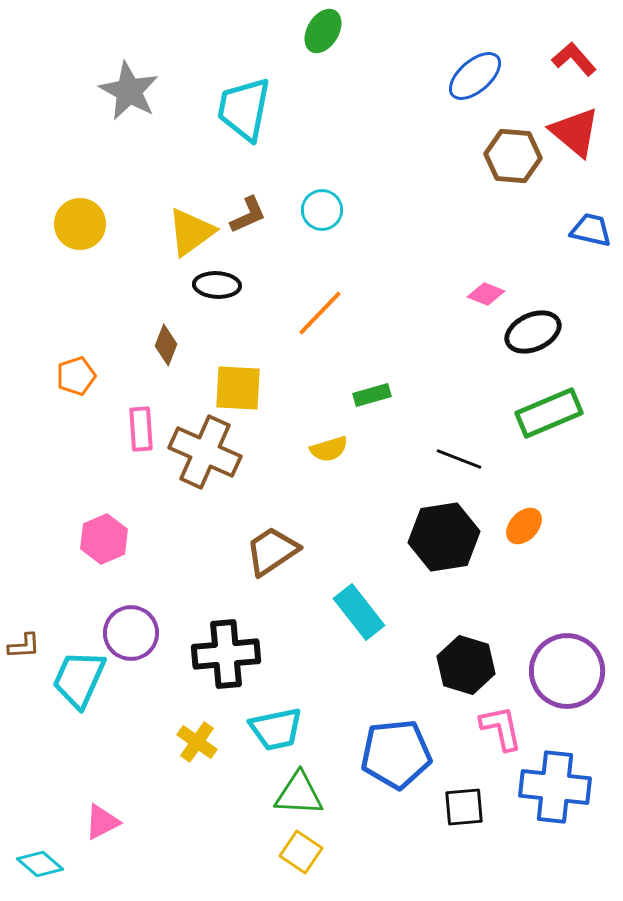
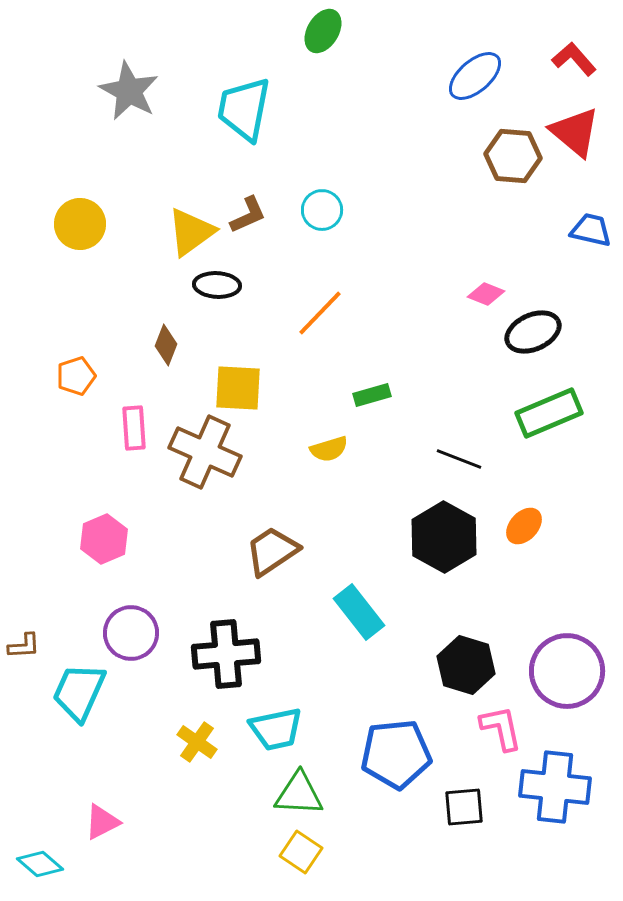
pink rectangle at (141, 429): moved 7 px left, 1 px up
black hexagon at (444, 537): rotated 22 degrees counterclockwise
cyan trapezoid at (79, 679): moved 13 px down
